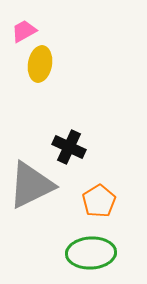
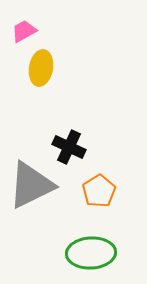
yellow ellipse: moved 1 px right, 4 px down
orange pentagon: moved 10 px up
